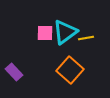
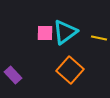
yellow line: moved 13 px right; rotated 21 degrees clockwise
purple rectangle: moved 1 px left, 3 px down
